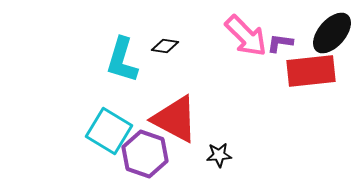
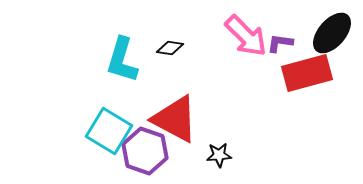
black diamond: moved 5 px right, 2 px down
red rectangle: moved 4 px left, 2 px down; rotated 9 degrees counterclockwise
purple hexagon: moved 3 px up
